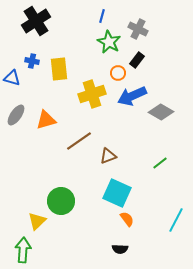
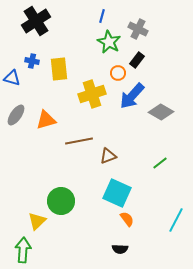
blue arrow: rotated 24 degrees counterclockwise
brown line: rotated 24 degrees clockwise
